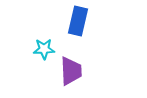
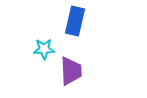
blue rectangle: moved 3 px left
